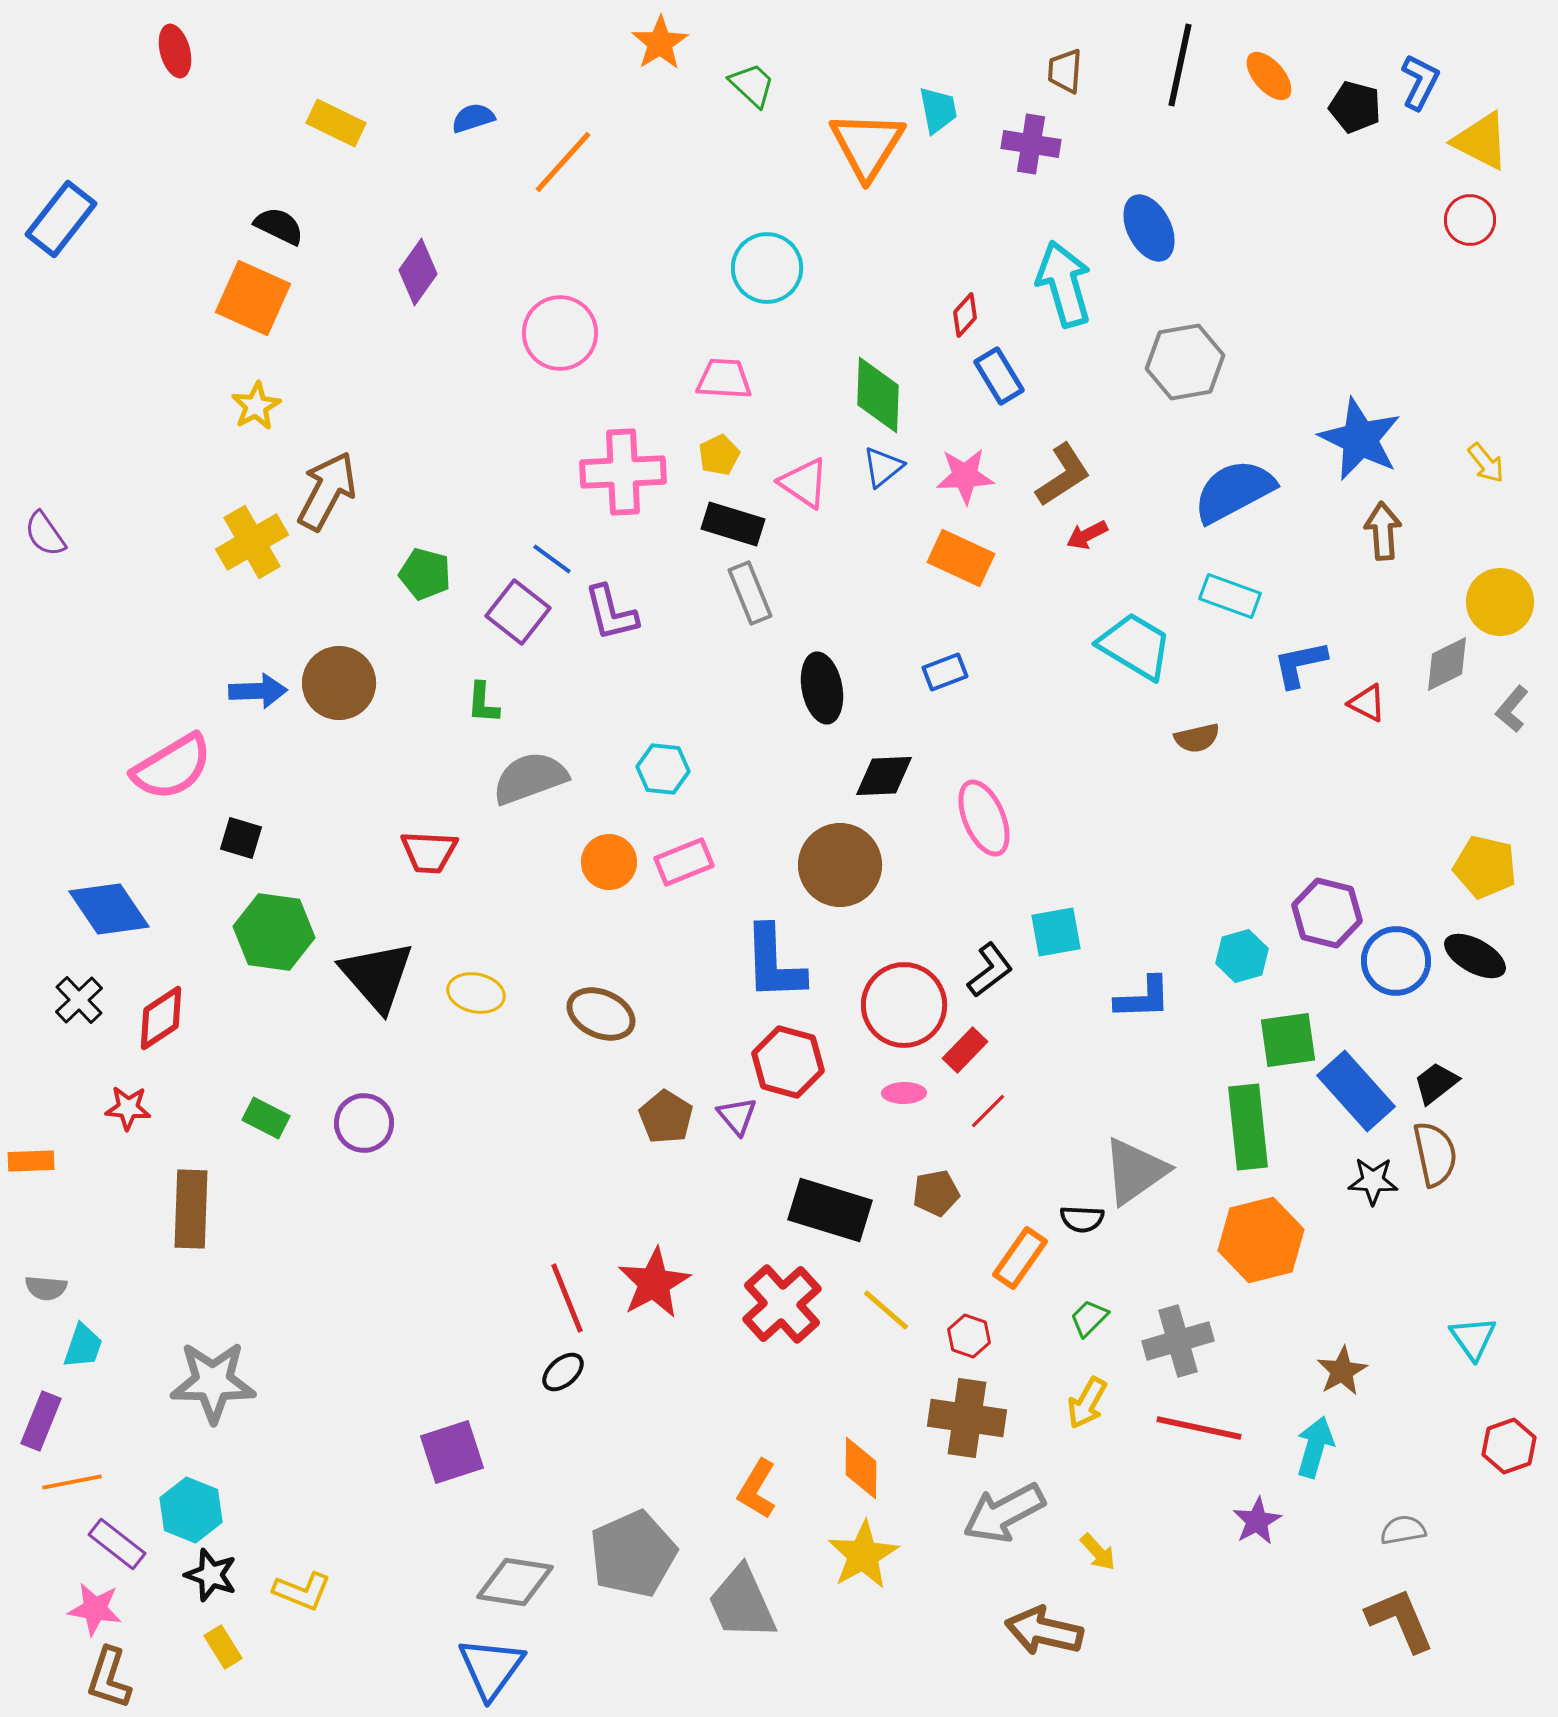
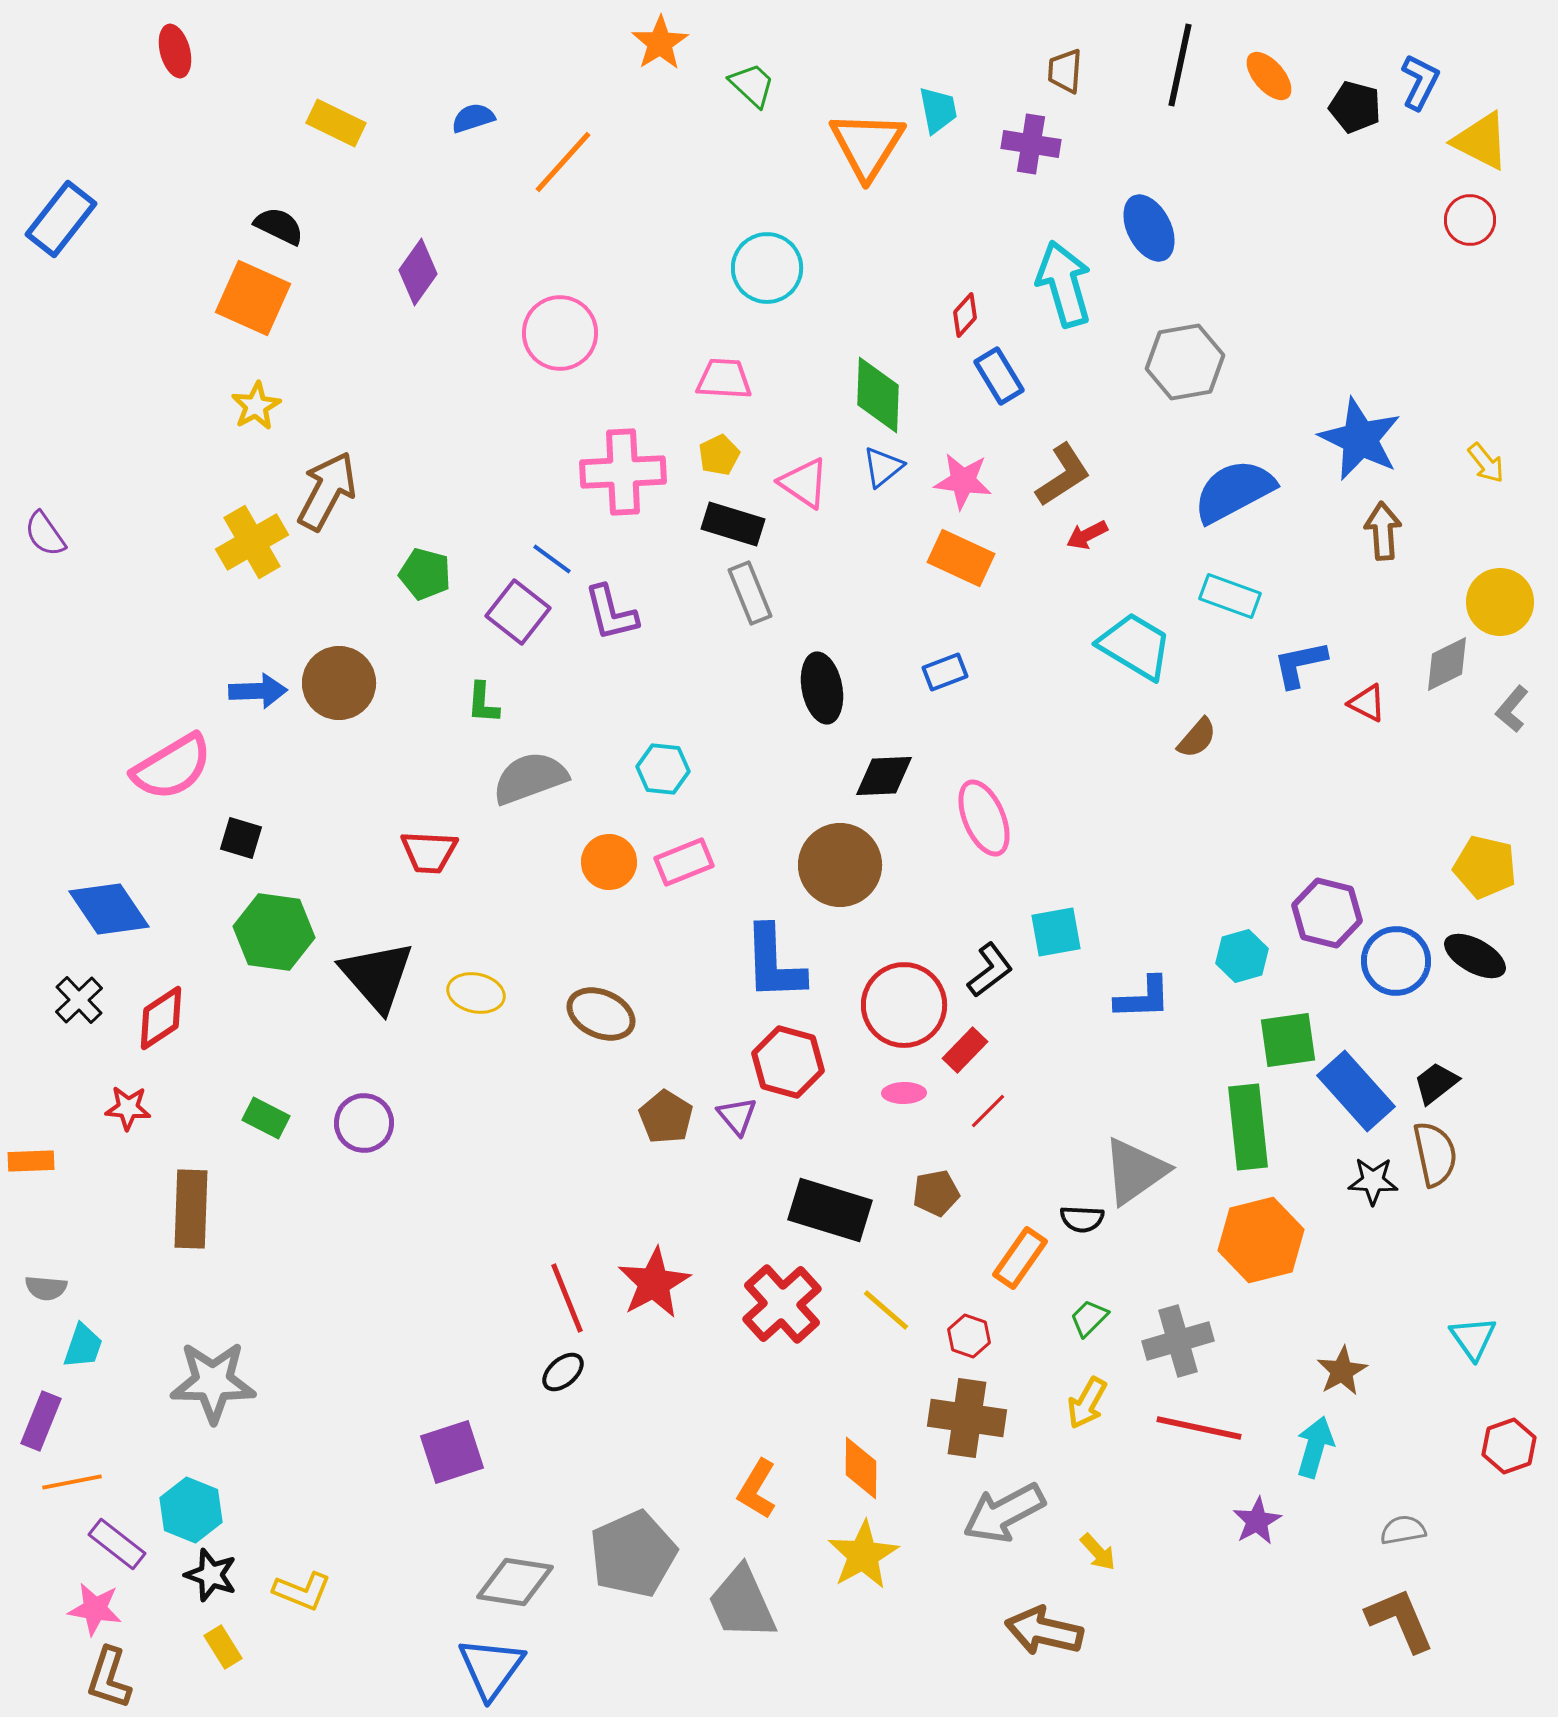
pink star at (965, 476): moved 2 px left, 5 px down; rotated 10 degrees clockwise
brown semicircle at (1197, 738): rotated 36 degrees counterclockwise
